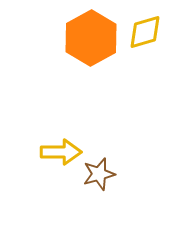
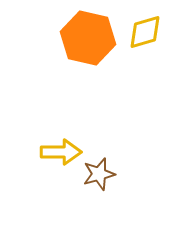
orange hexagon: moved 3 px left; rotated 18 degrees counterclockwise
